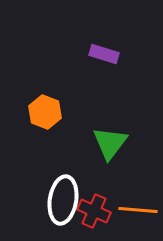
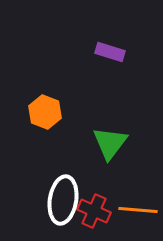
purple rectangle: moved 6 px right, 2 px up
